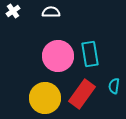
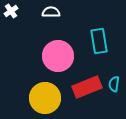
white cross: moved 2 px left
cyan rectangle: moved 9 px right, 13 px up
cyan semicircle: moved 2 px up
red rectangle: moved 5 px right, 7 px up; rotated 32 degrees clockwise
